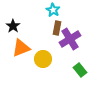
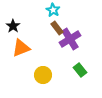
brown rectangle: rotated 48 degrees counterclockwise
yellow circle: moved 16 px down
